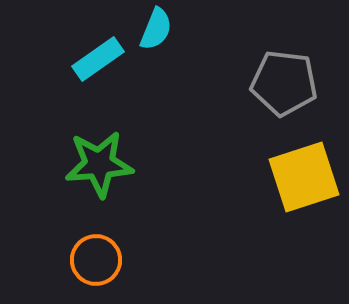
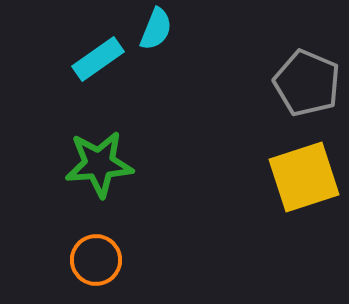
gray pentagon: moved 23 px right; rotated 16 degrees clockwise
